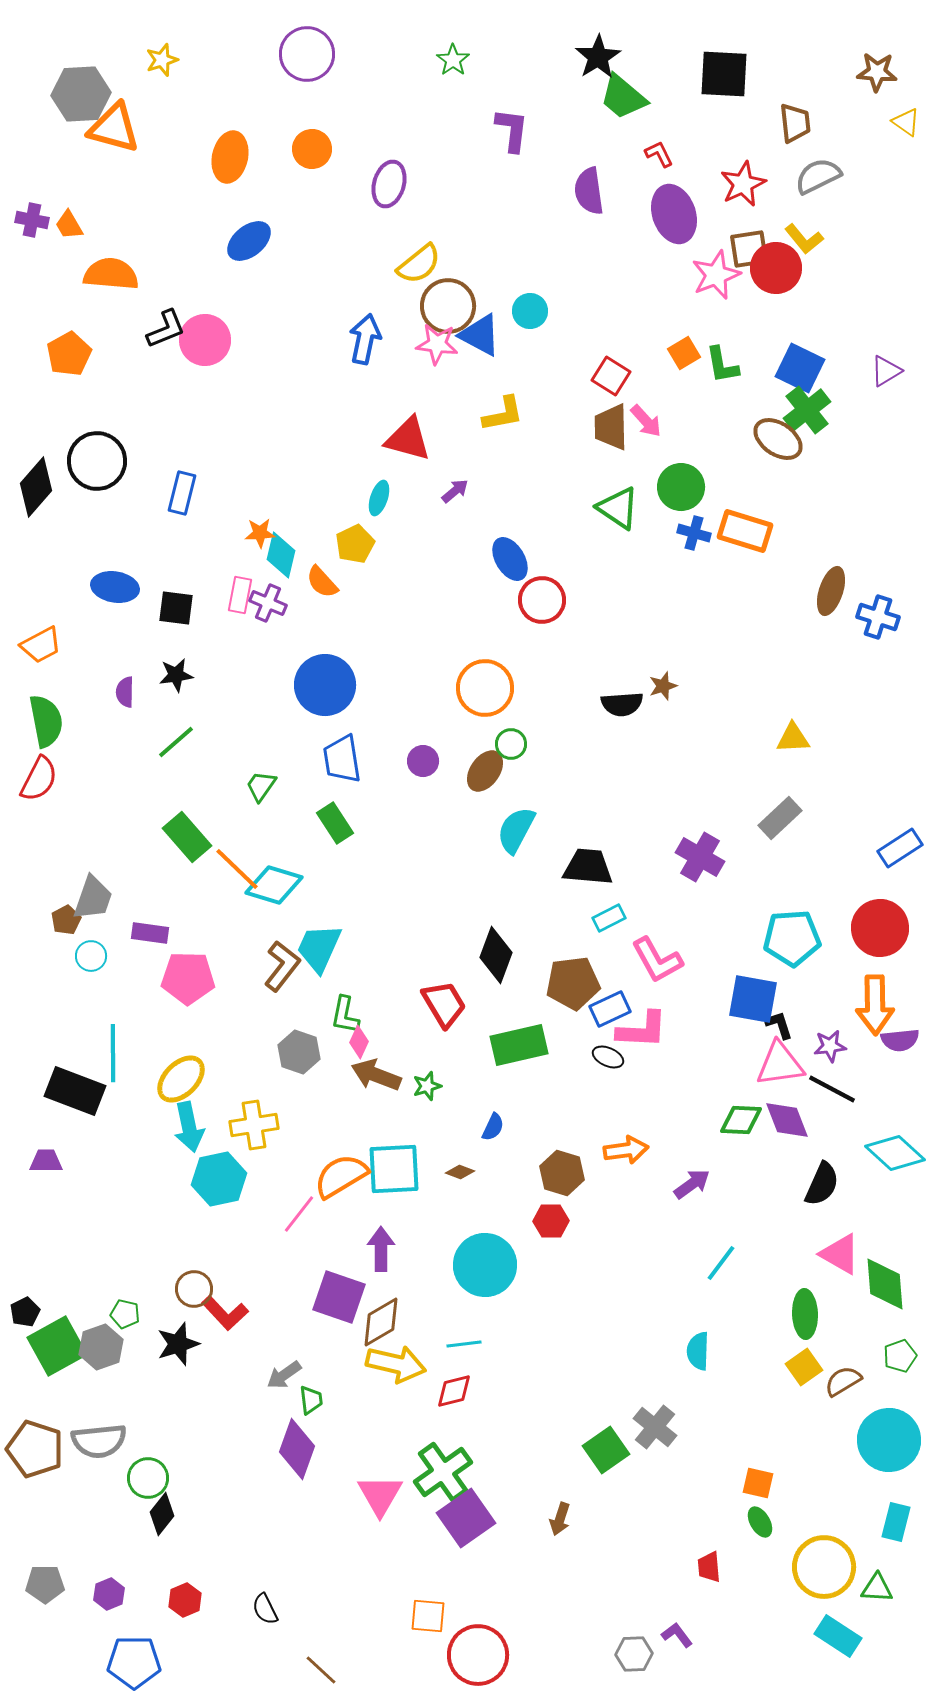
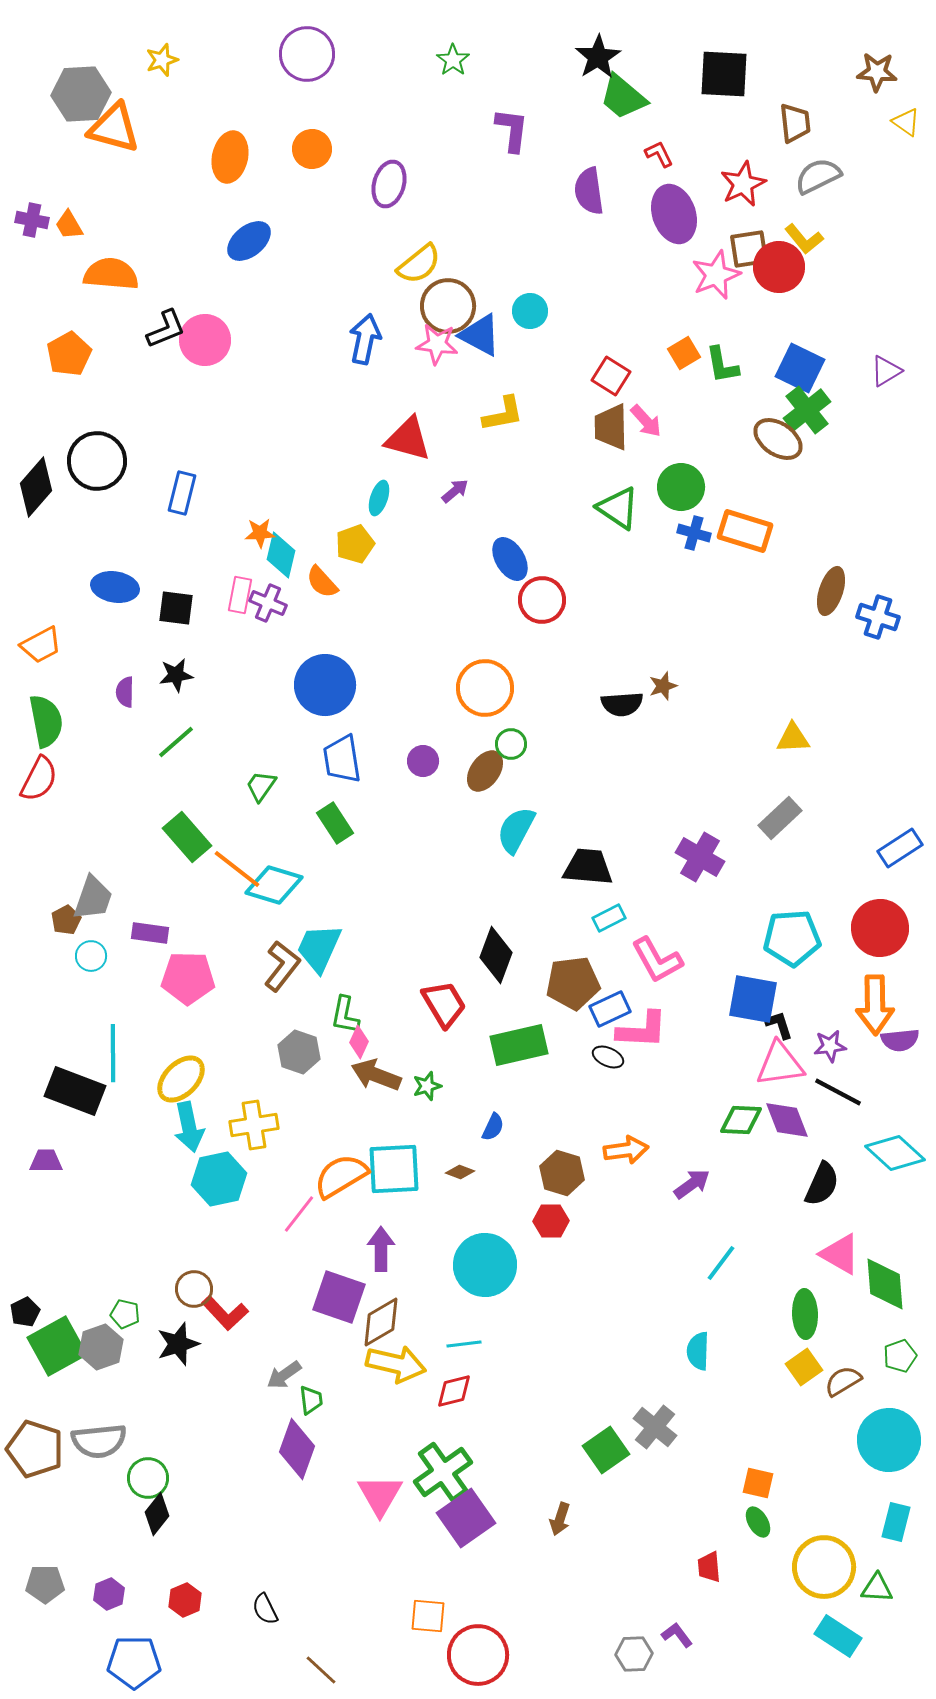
red circle at (776, 268): moved 3 px right, 1 px up
yellow pentagon at (355, 544): rotated 6 degrees clockwise
orange line at (237, 869): rotated 6 degrees counterclockwise
black line at (832, 1089): moved 6 px right, 3 px down
black diamond at (162, 1514): moved 5 px left
green ellipse at (760, 1522): moved 2 px left
